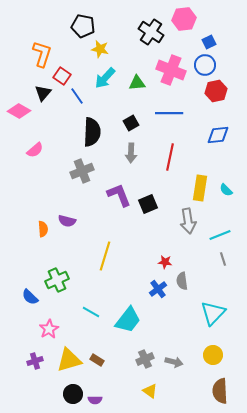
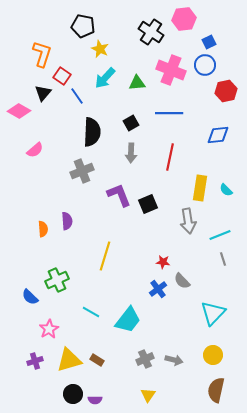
yellow star at (100, 49): rotated 12 degrees clockwise
red hexagon at (216, 91): moved 10 px right
purple semicircle at (67, 221): rotated 108 degrees counterclockwise
red star at (165, 262): moved 2 px left
gray semicircle at (182, 281): rotated 36 degrees counterclockwise
gray arrow at (174, 362): moved 2 px up
yellow triangle at (150, 391): moved 2 px left, 4 px down; rotated 28 degrees clockwise
brown semicircle at (220, 391): moved 4 px left, 1 px up; rotated 15 degrees clockwise
